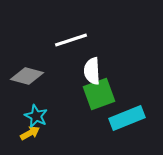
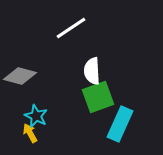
white line: moved 12 px up; rotated 16 degrees counterclockwise
gray diamond: moved 7 px left
green square: moved 1 px left, 3 px down
cyan rectangle: moved 7 px left, 6 px down; rotated 44 degrees counterclockwise
yellow arrow: rotated 90 degrees counterclockwise
